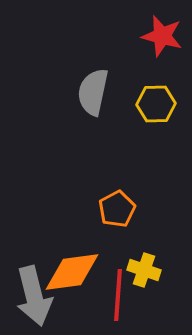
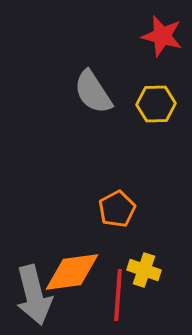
gray semicircle: rotated 45 degrees counterclockwise
gray arrow: moved 1 px up
